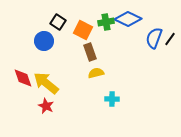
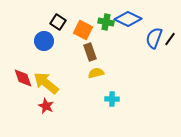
green cross: rotated 21 degrees clockwise
